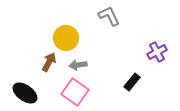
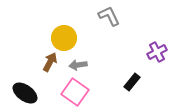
yellow circle: moved 2 px left
brown arrow: moved 1 px right
